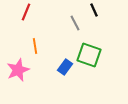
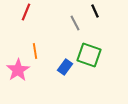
black line: moved 1 px right, 1 px down
orange line: moved 5 px down
pink star: rotated 10 degrees counterclockwise
